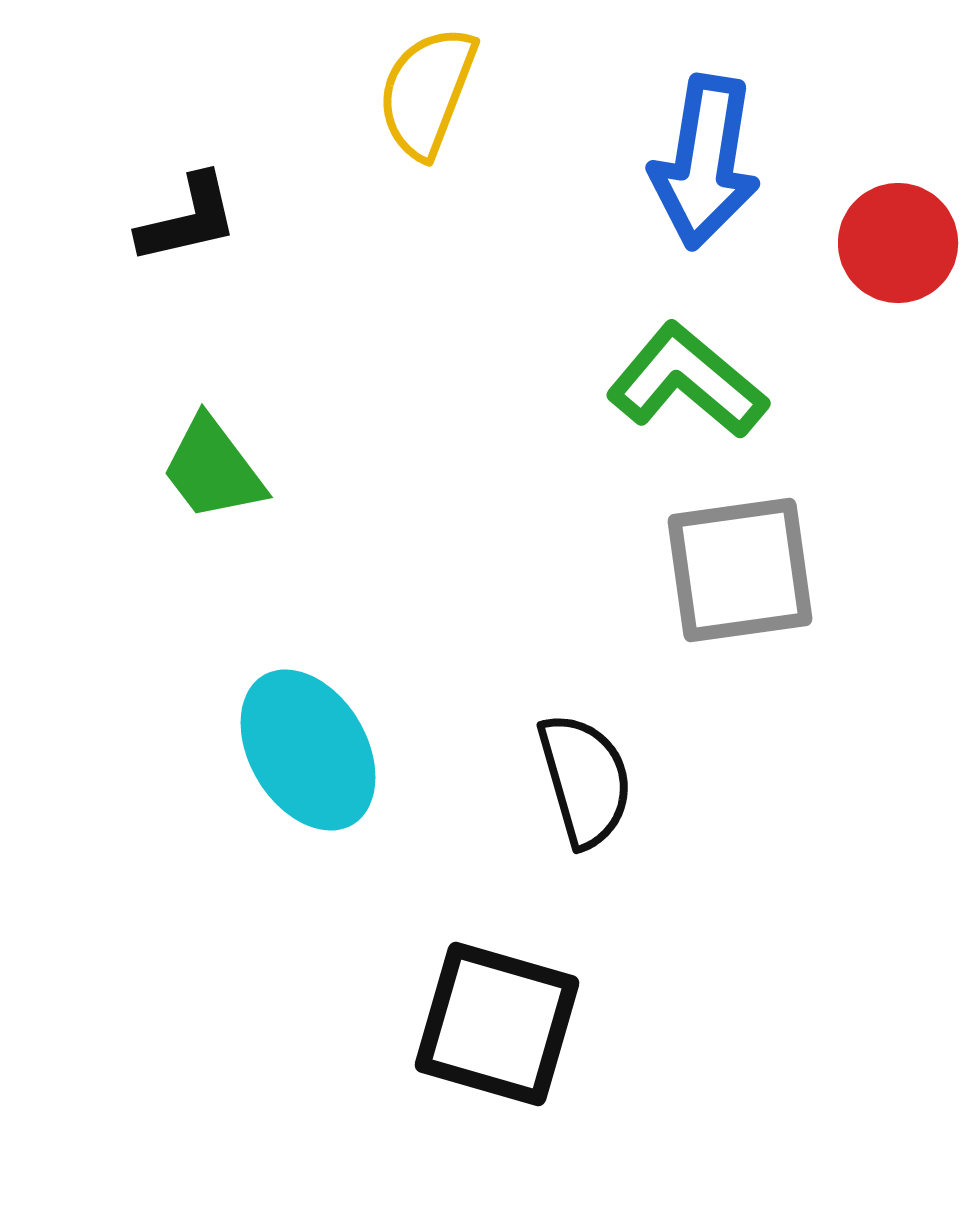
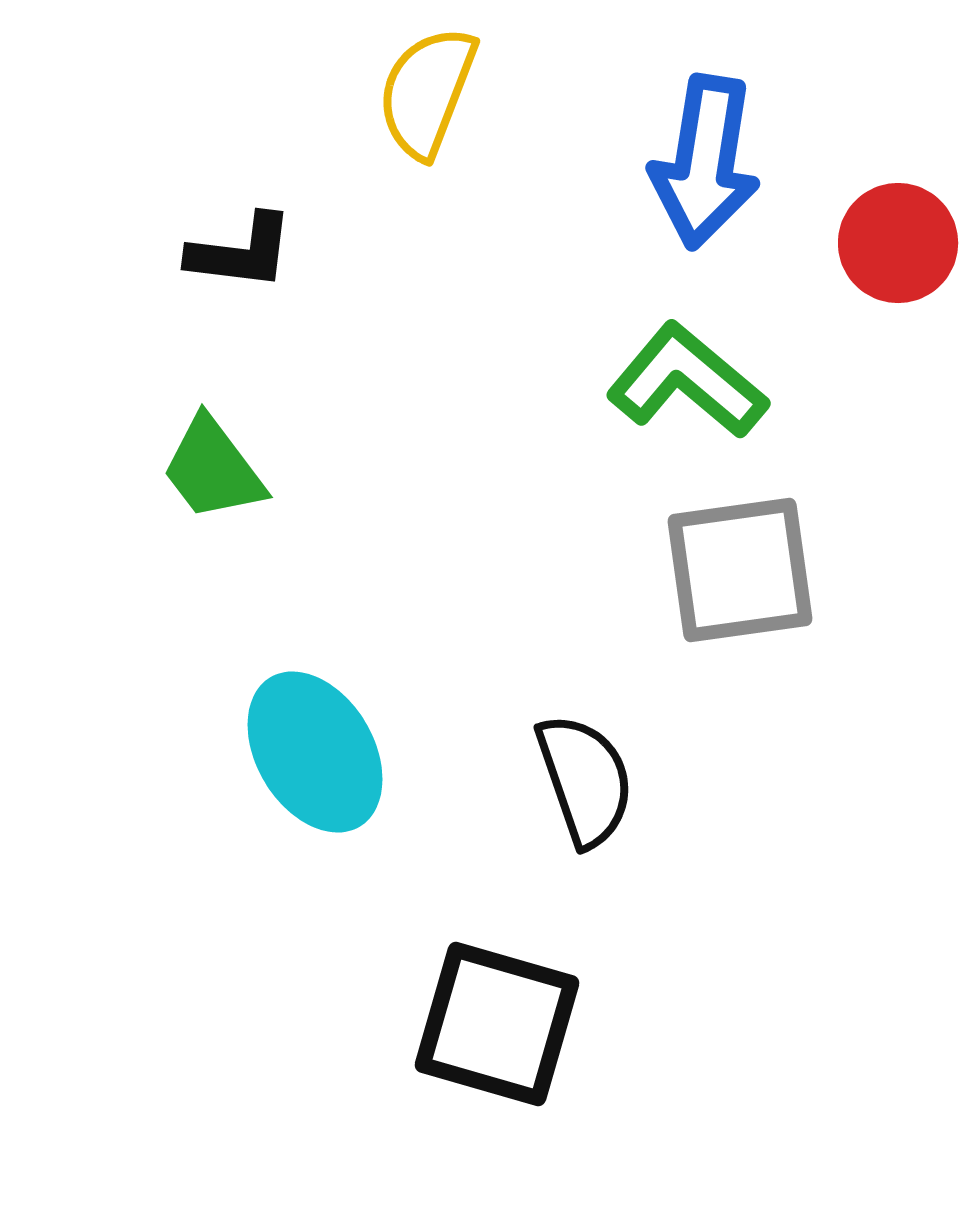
black L-shape: moved 53 px right, 33 px down; rotated 20 degrees clockwise
cyan ellipse: moved 7 px right, 2 px down
black semicircle: rotated 3 degrees counterclockwise
